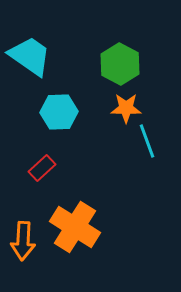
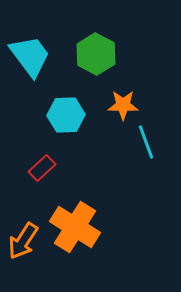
cyan trapezoid: rotated 18 degrees clockwise
green hexagon: moved 24 px left, 10 px up
orange star: moved 3 px left, 3 px up
cyan hexagon: moved 7 px right, 3 px down
cyan line: moved 1 px left, 1 px down
orange arrow: rotated 30 degrees clockwise
